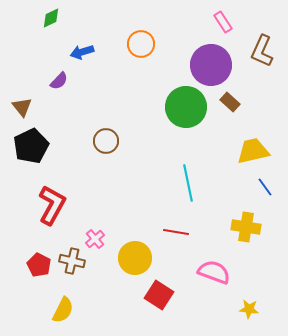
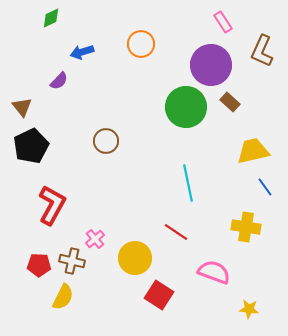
red line: rotated 25 degrees clockwise
red pentagon: rotated 25 degrees counterclockwise
yellow semicircle: moved 13 px up
